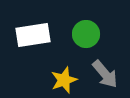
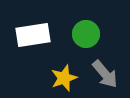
yellow star: moved 2 px up
